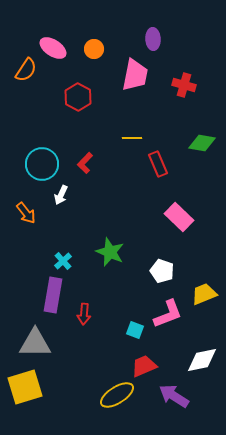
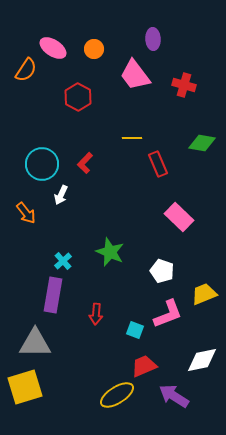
pink trapezoid: rotated 132 degrees clockwise
red arrow: moved 12 px right
